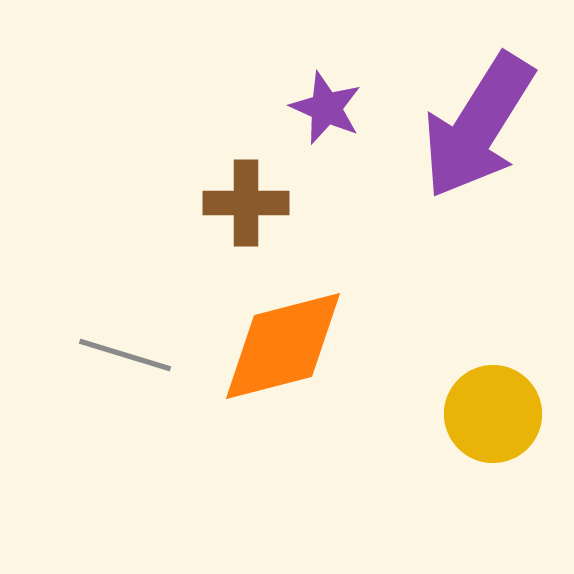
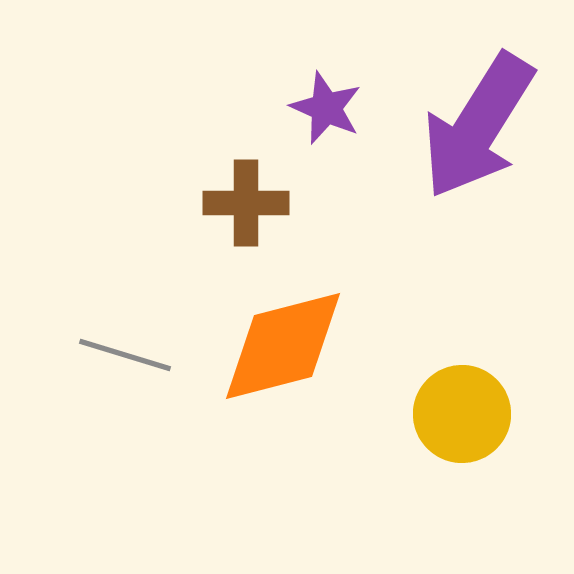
yellow circle: moved 31 px left
